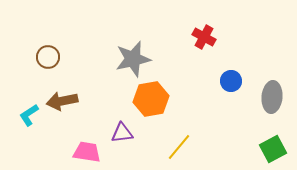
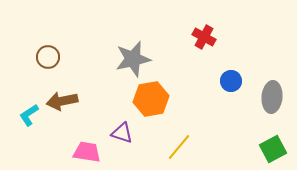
purple triangle: rotated 25 degrees clockwise
